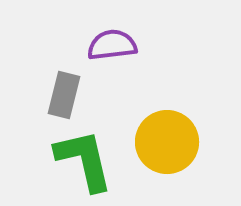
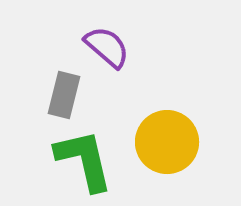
purple semicircle: moved 5 px left, 2 px down; rotated 48 degrees clockwise
